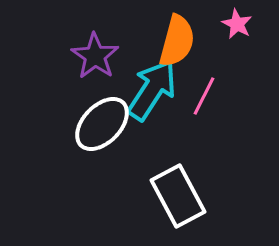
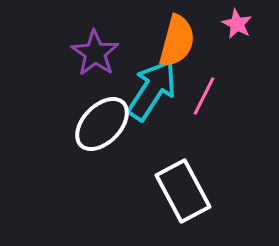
purple star: moved 3 px up
white rectangle: moved 5 px right, 5 px up
